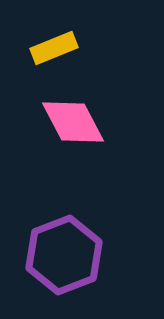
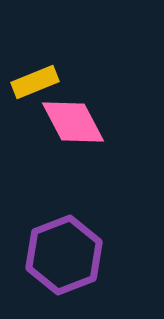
yellow rectangle: moved 19 px left, 34 px down
